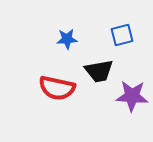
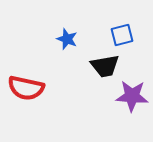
blue star: rotated 25 degrees clockwise
black trapezoid: moved 6 px right, 5 px up
red semicircle: moved 31 px left
